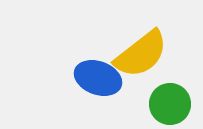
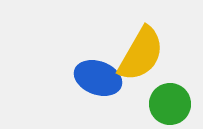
yellow semicircle: rotated 22 degrees counterclockwise
